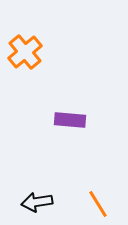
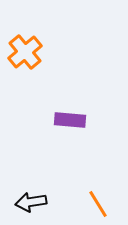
black arrow: moved 6 px left
